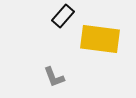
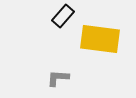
gray L-shape: moved 4 px right, 1 px down; rotated 115 degrees clockwise
